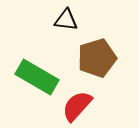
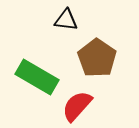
brown pentagon: rotated 21 degrees counterclockwise
